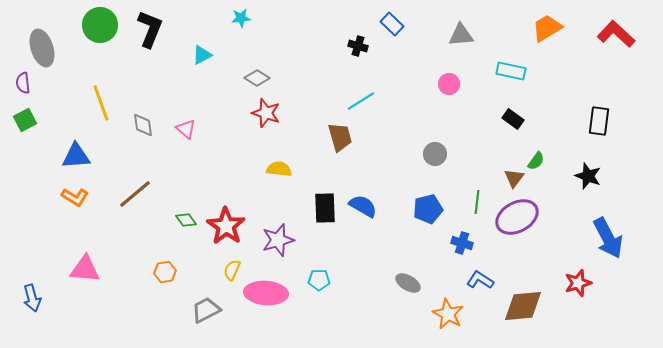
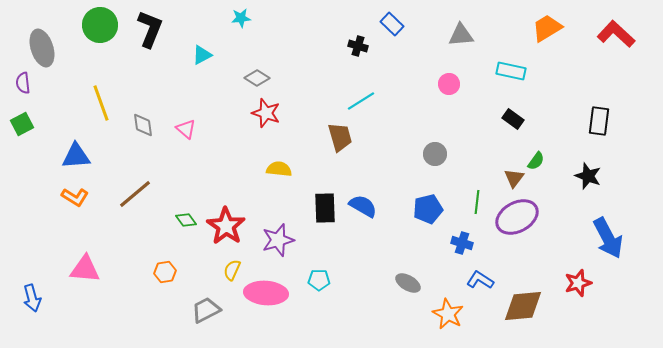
green square at (25, 120): moved 3 px left, 4 px down
